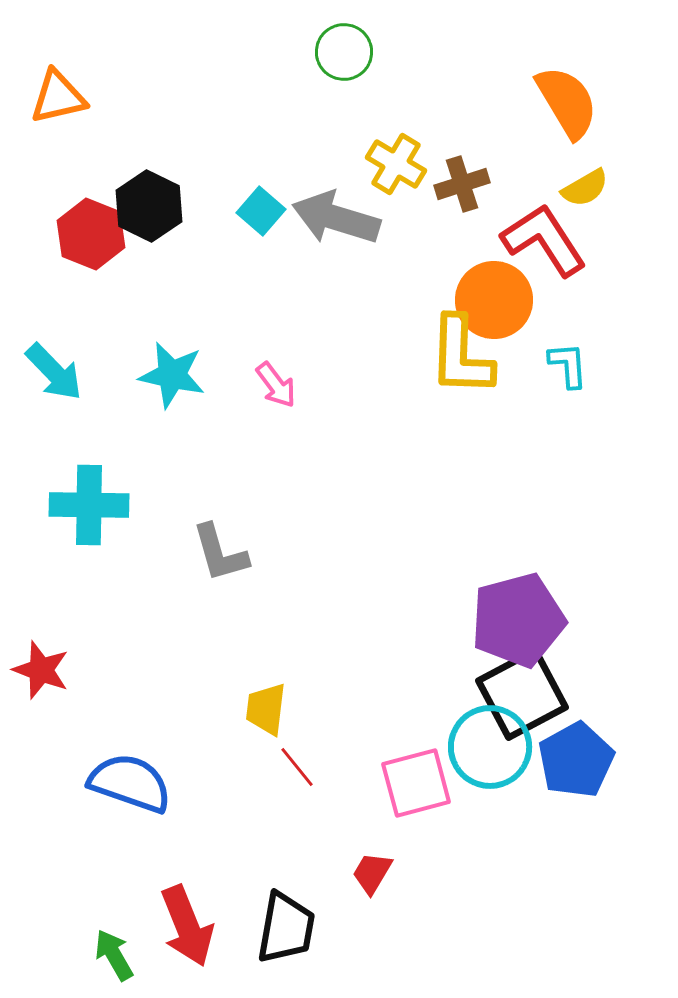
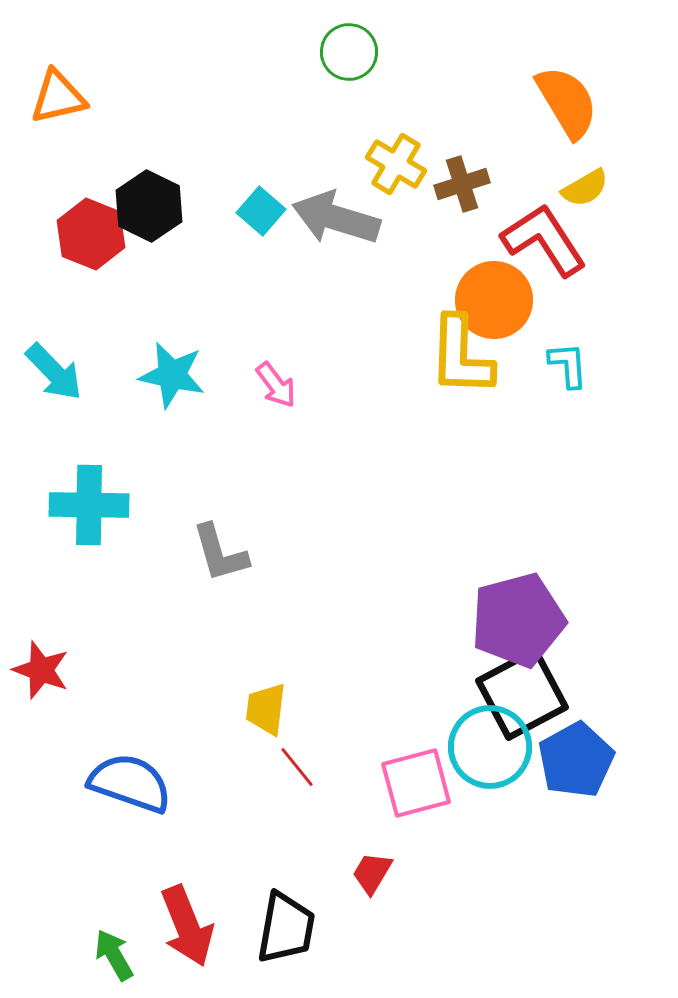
green circle: moved 5 px right
